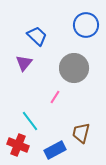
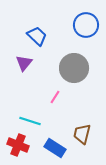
cyan line: rotated 35 degrees counterclockwise
brown trapezoid: moved 1 px right, 1 px down
blue rectangle: moved 2 px up; rotated 60 degrees clockwise
